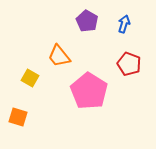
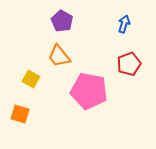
purple pentagon: moved 25 px left
red pentagon: rotated 30 degrees clockwise
yellow square: moved 1 px right, 1 px down
pink pentagon: rotated 21 degrees counterclockwise
orange square: moved 2 px right, 3 px up
